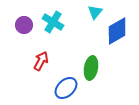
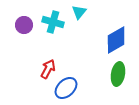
cyan triangle: moved 16 px left
cyan cross: rotated 15 degrees counterclockwise
blue diamond: moved 1 px left, 9 px down
red arrow: moved 7 px right, 8 px down
green ellipse: moved 27 px right, 6 px down
